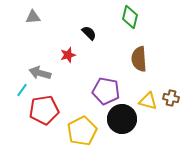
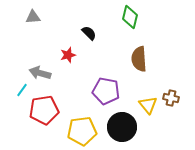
yellow triangle: moved 4 px down; rotated 36 degrees clockwise
black circle: moved 8 px down
yellow pentagon: rotated 20 degrees clockwise
